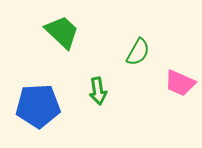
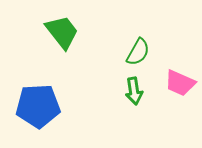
green trapezoid: rotated 9 degrees clockwise
green arrow: moved 36 px right
